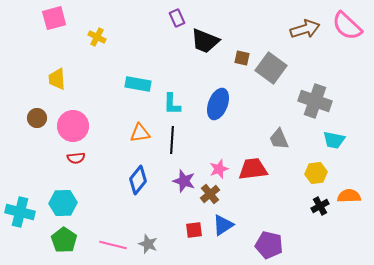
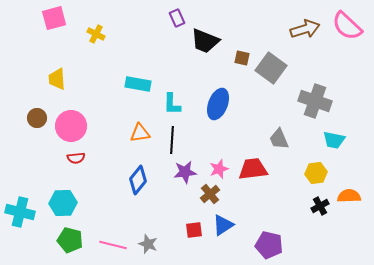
yellow cross: moved 1 px left, 3 px up
pink circle: moved 2 px left
purple star: moved 1 px right, 9 px up; rotated 25 degrees counterclockwise
green pentagon: moved 6 px right; rotated 20 degrees counterclockwise
